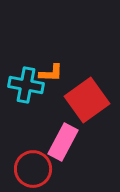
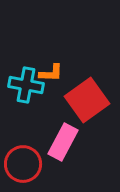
red circle: moved 10 px left, 5 px up
